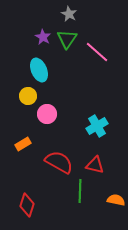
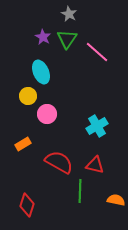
cyan ellipse: moved 2 px right, 2 px down
